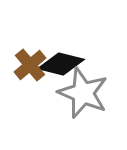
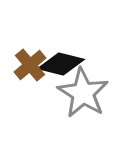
gray star: rotated 9 degrees clockwise
